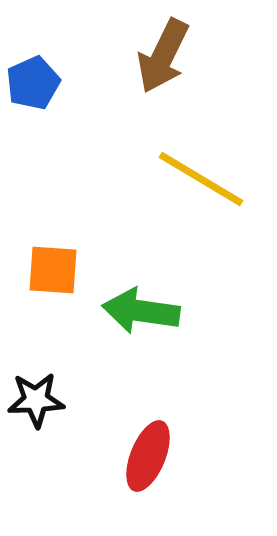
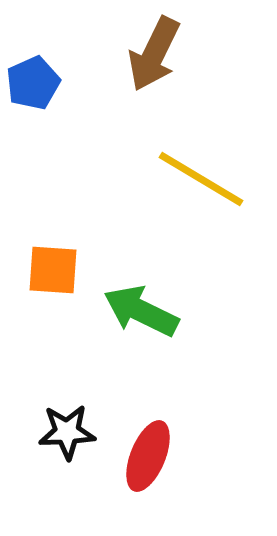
brown arrow: moved 9 px left, 2 px up
green arrow: rotated 18 degrees clockwise
black star: moved 31 px right, 32 px down
